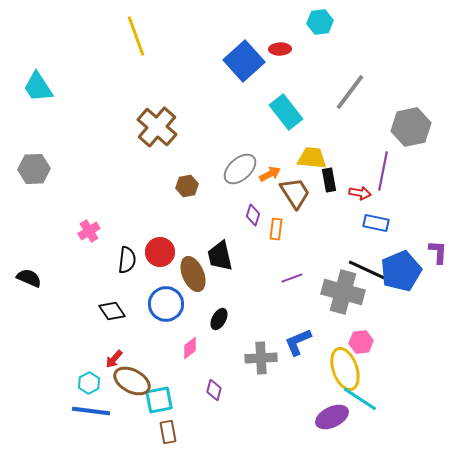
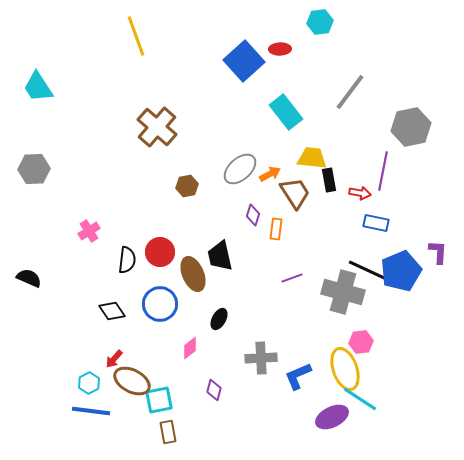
blue circle at (166, 304): moved 6 px left
blue L-shape at (298, 342): moved 34 px down
